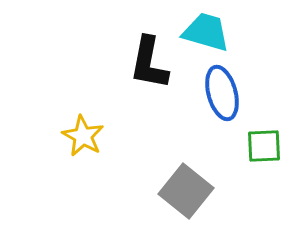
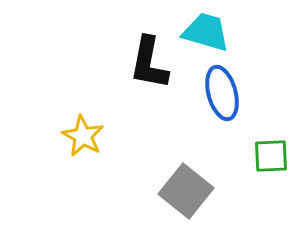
green square: moved 7 px right, 10 px down
